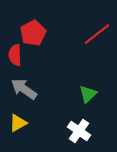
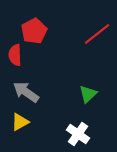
red pentagon: moved 1 px right, 2 px up
gray arrow: moved 2 px right, 3 px down
yellow triangle: moved 2 px right, 1 px up
white cross: moved 1 px left, 3 px down
